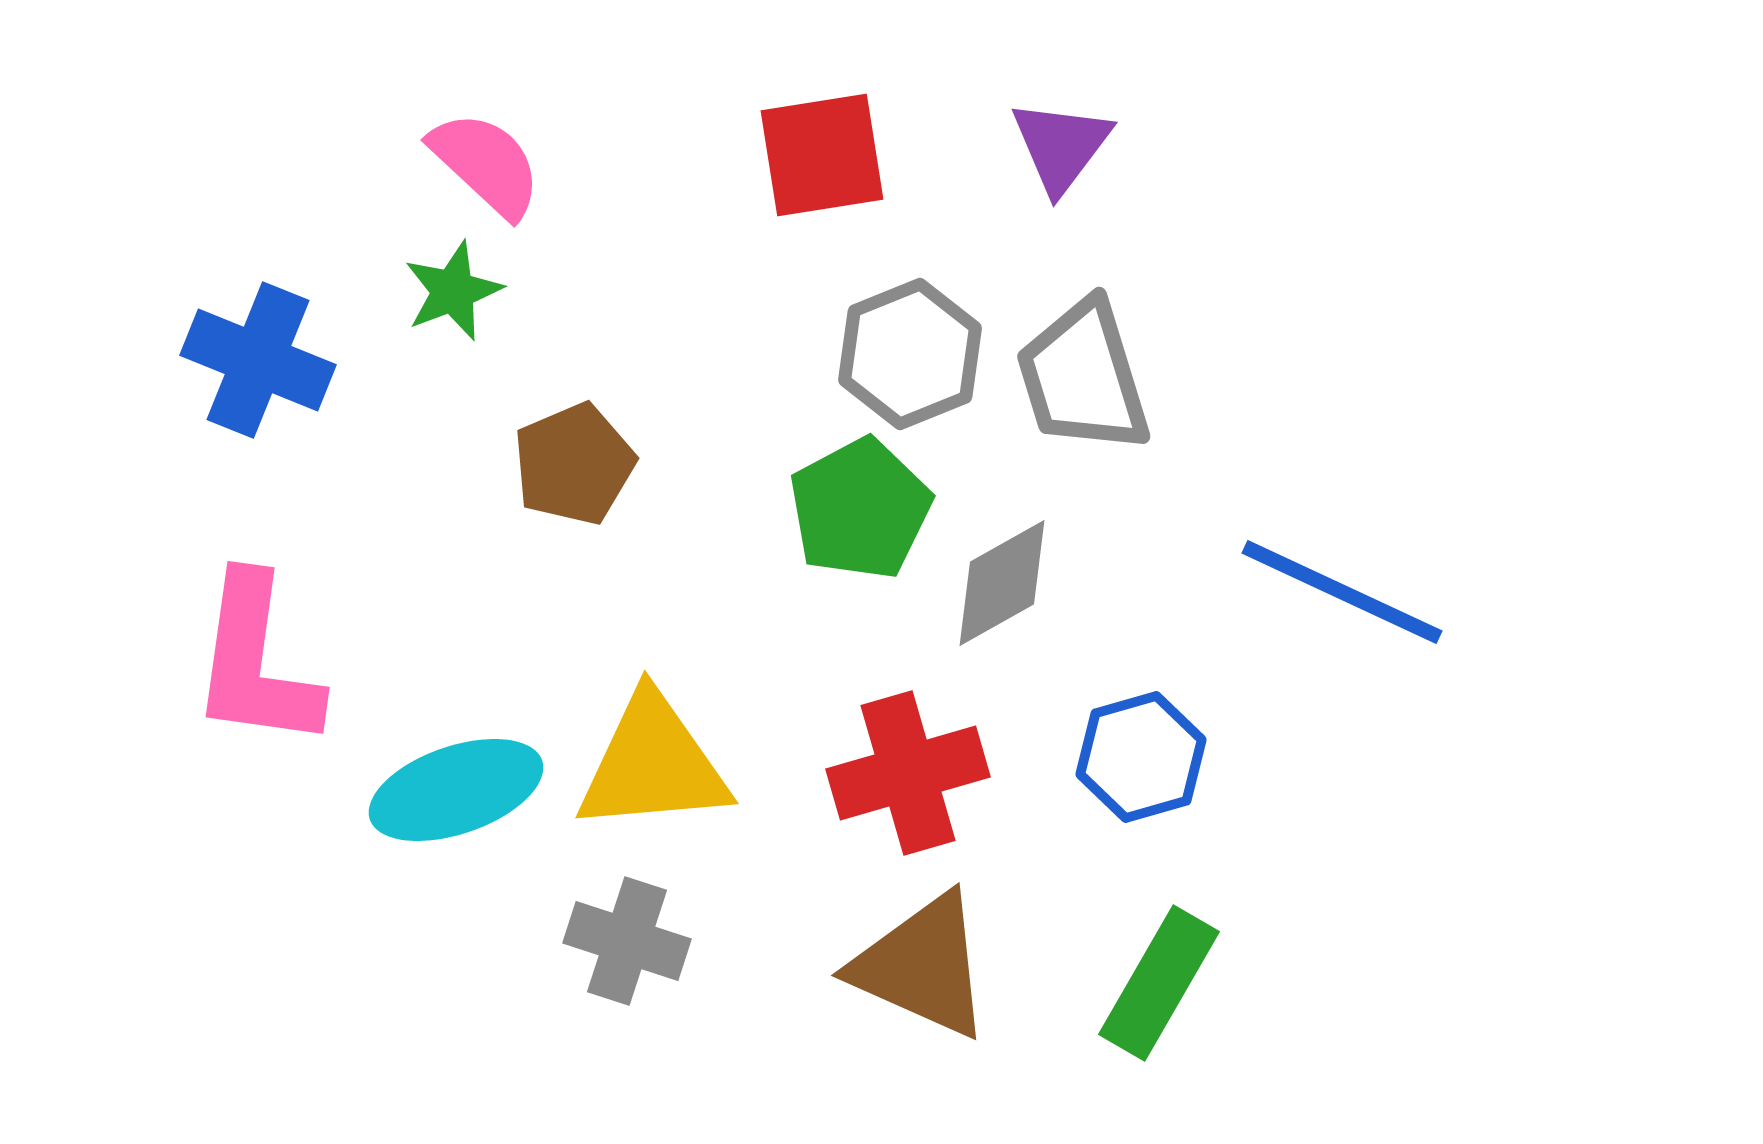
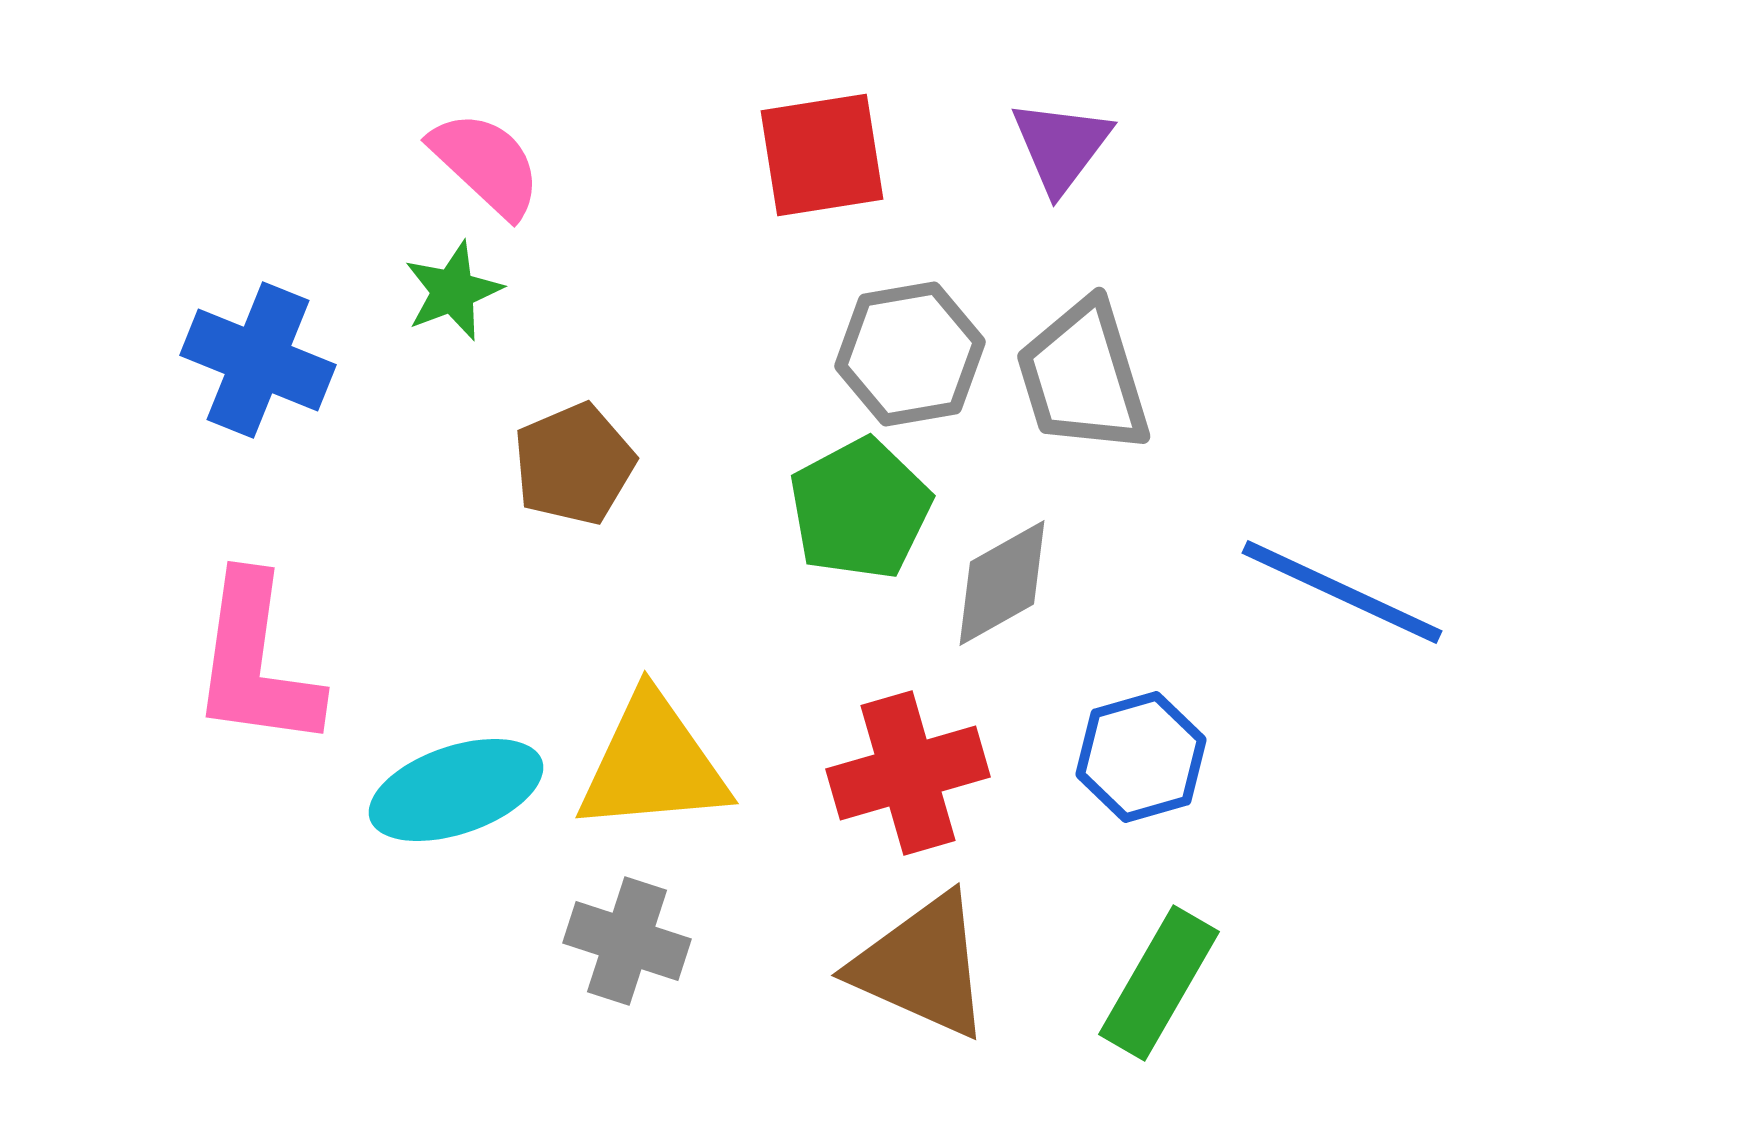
gray hexagon: rotated 12 degrees clockwise
